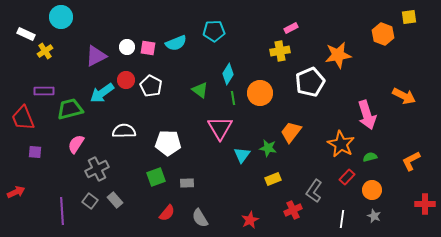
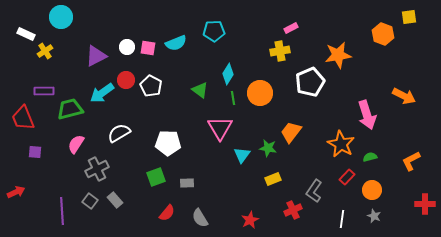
white semicircle at (124, 131): moved 5 px left, 2 px down; rotated 30 degrees counterclockwise
